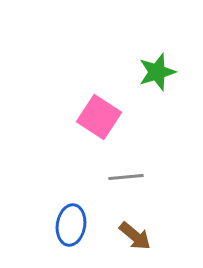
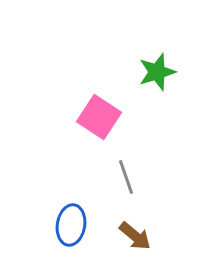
gray line: rotated 76 degrees clockwise
